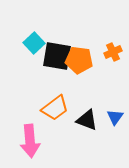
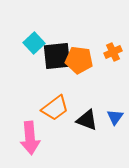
black square: rotated 16 degrees counterclockwise
pink arrow: moved 3 px up
